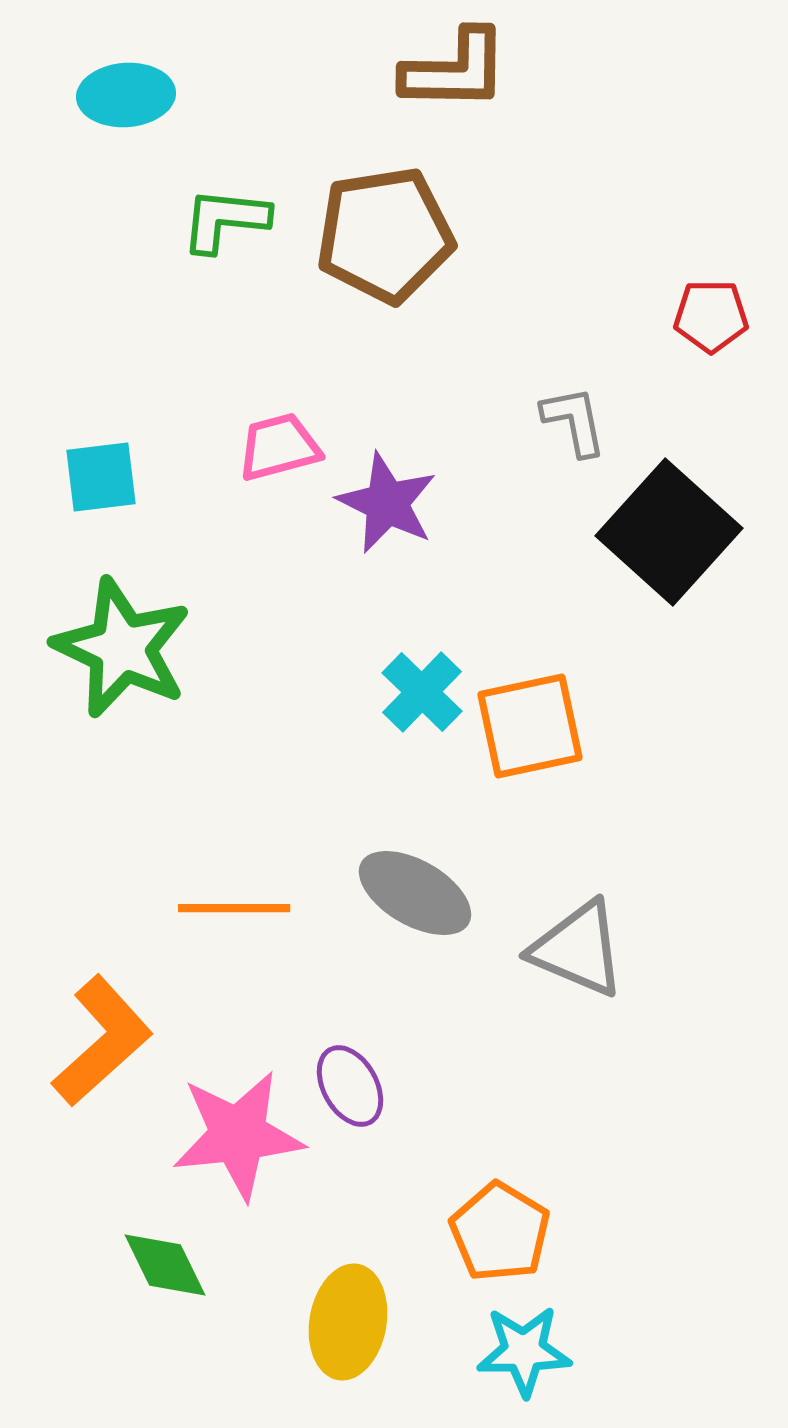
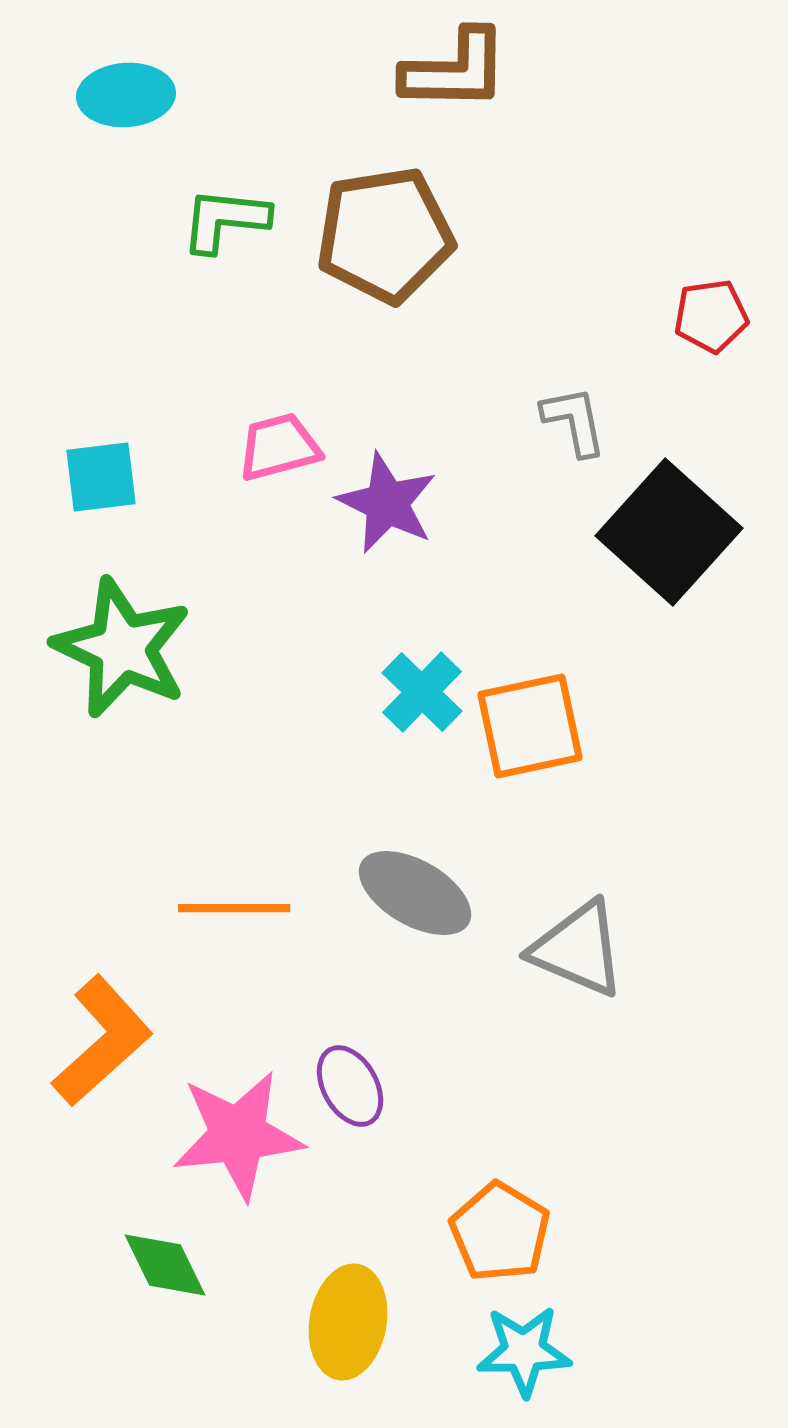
red pentagon: rotated 8 degrees counterclockwise
